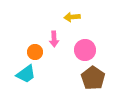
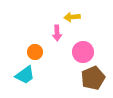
pink arrow: moved 3 px right, 6 px up
pink circle: moved 2 px left, 2 px down
cyan trapezoid: moved 1 px left, 1 px down
brown pentagon: rotated 15 degrees clockwise
